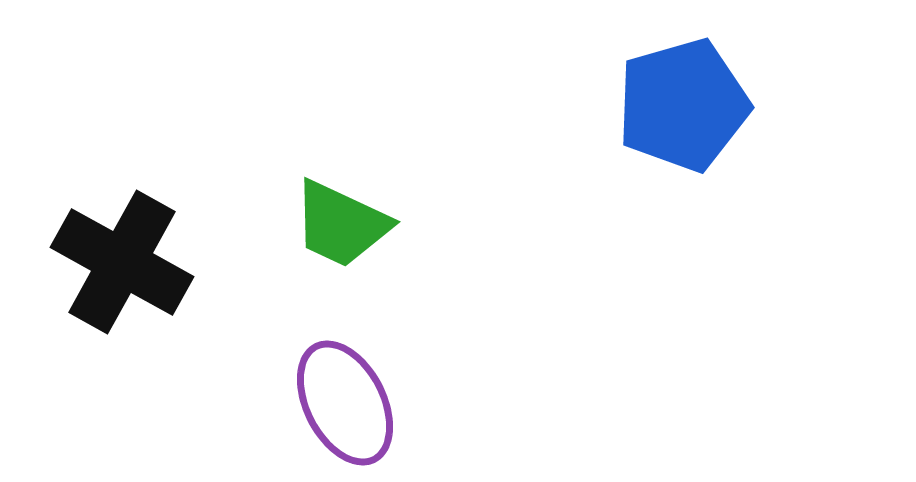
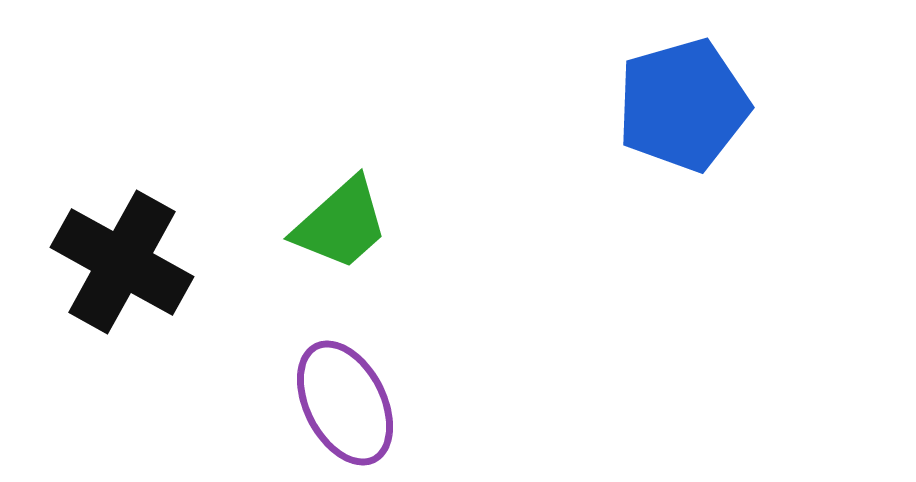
green trapezoid: rotated 67 degrees counterclockwise
